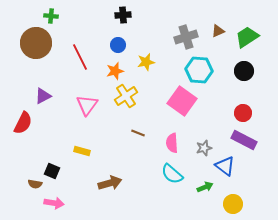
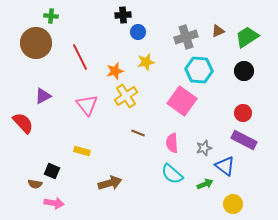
blue circle: moved 20 px right, 13 px up
pink triangle: rotated 15 degrees counterclockwise
red semicircle: rotated 70 degrees counterclockwise
green arrow: moved 3 px up
